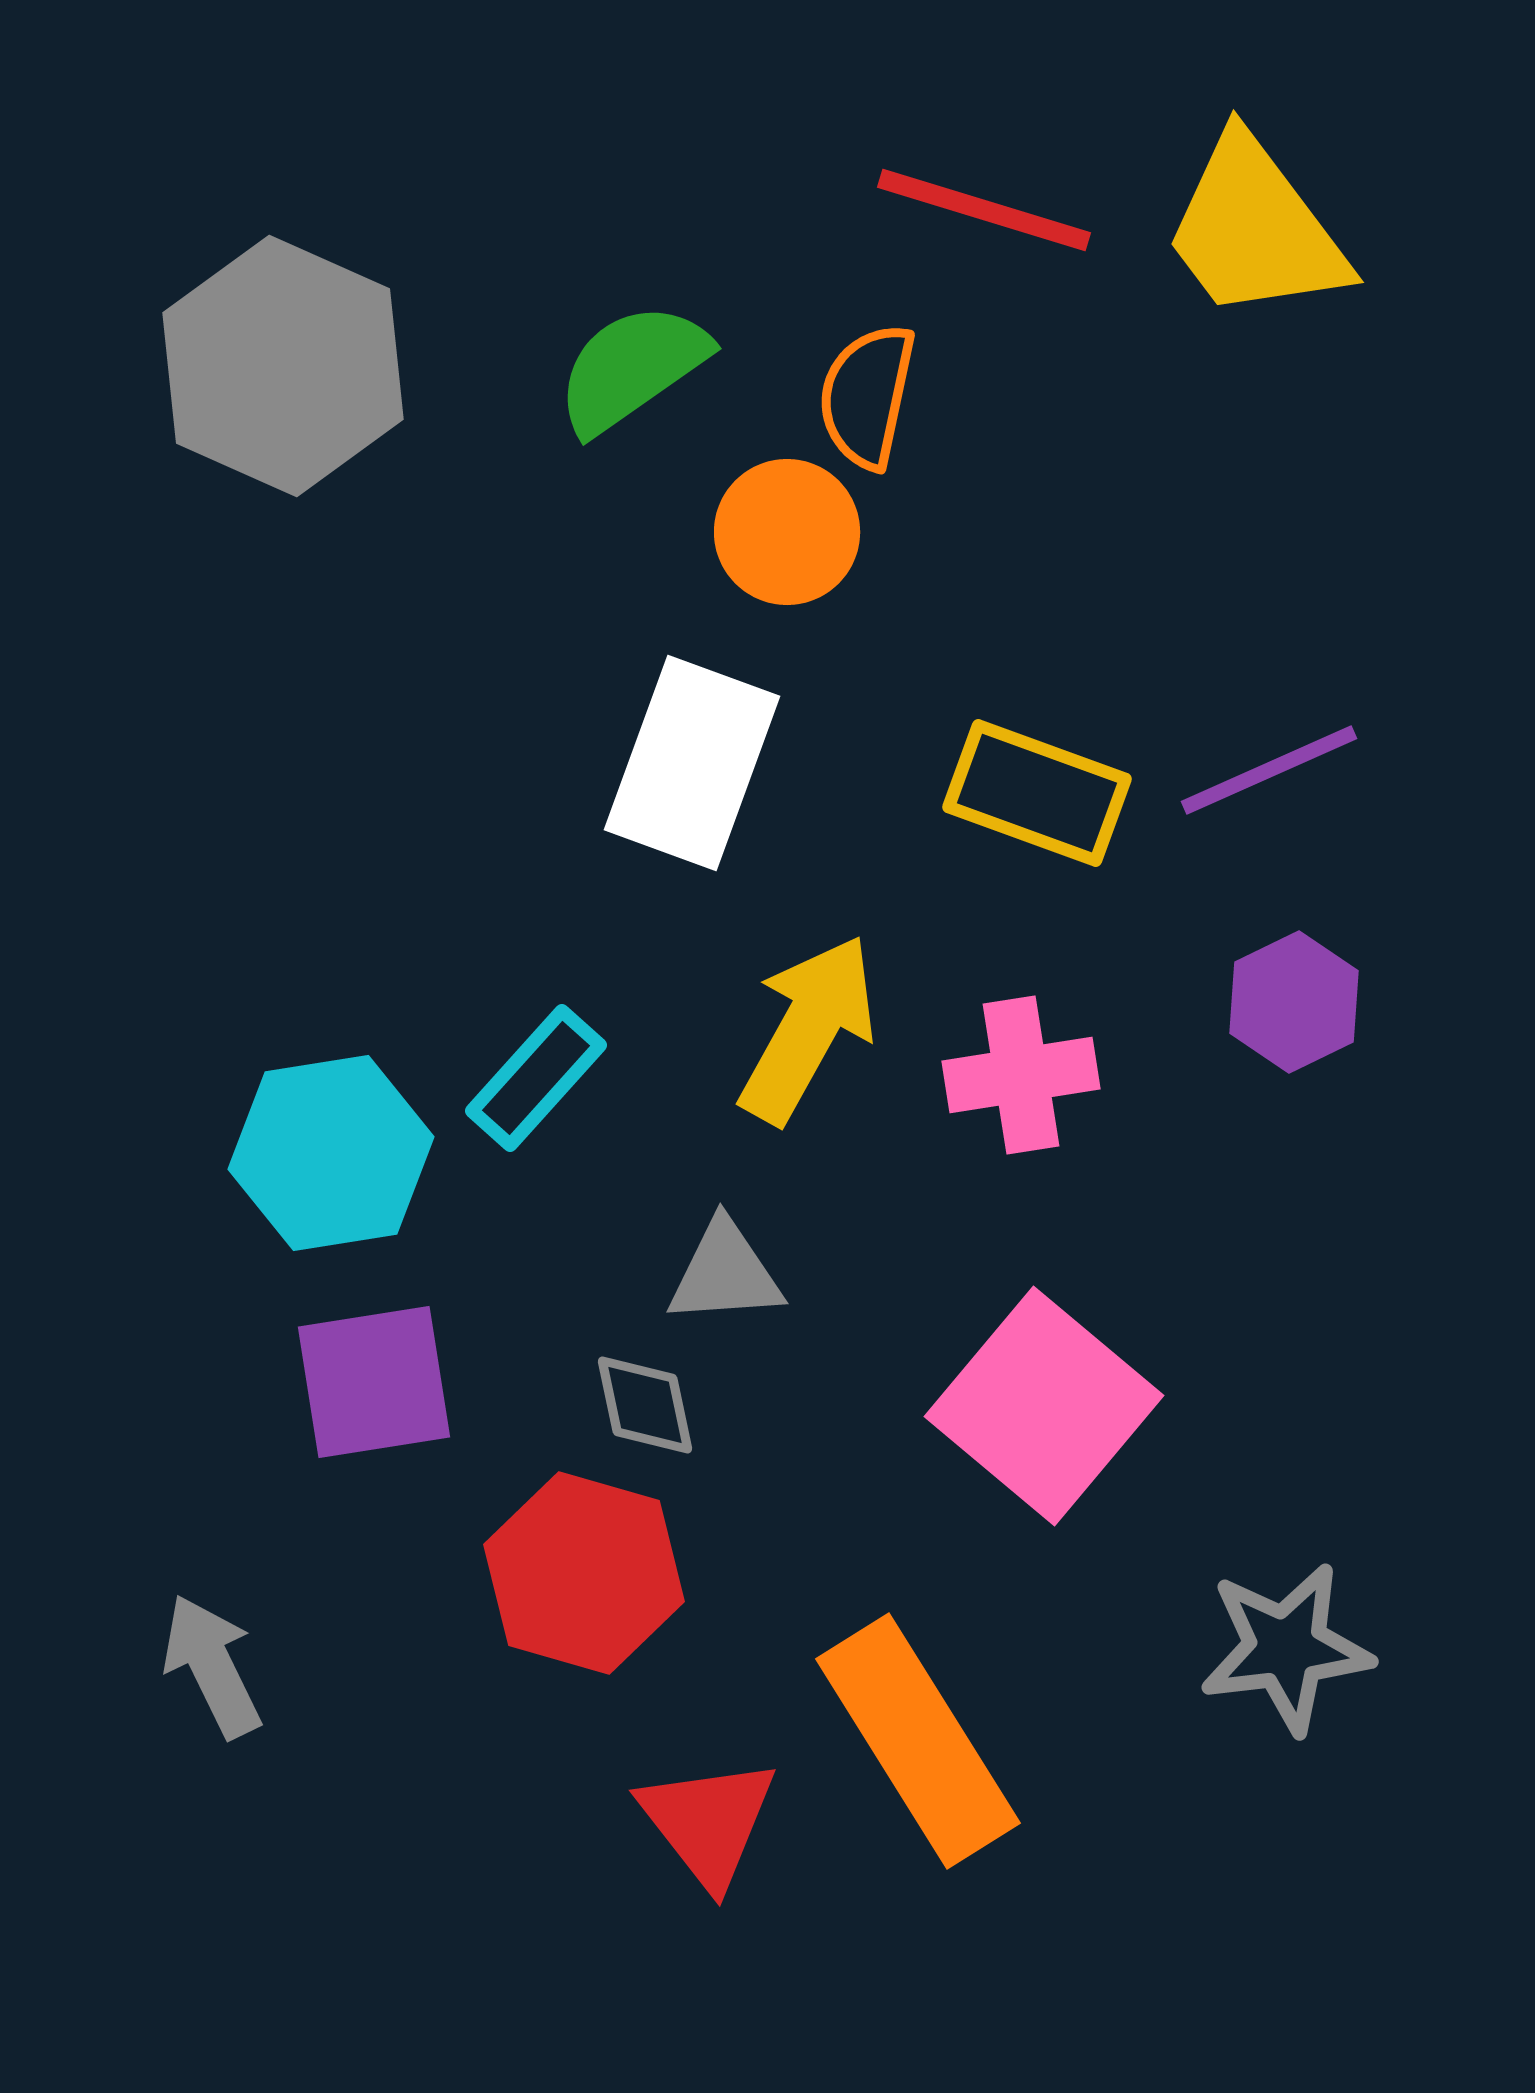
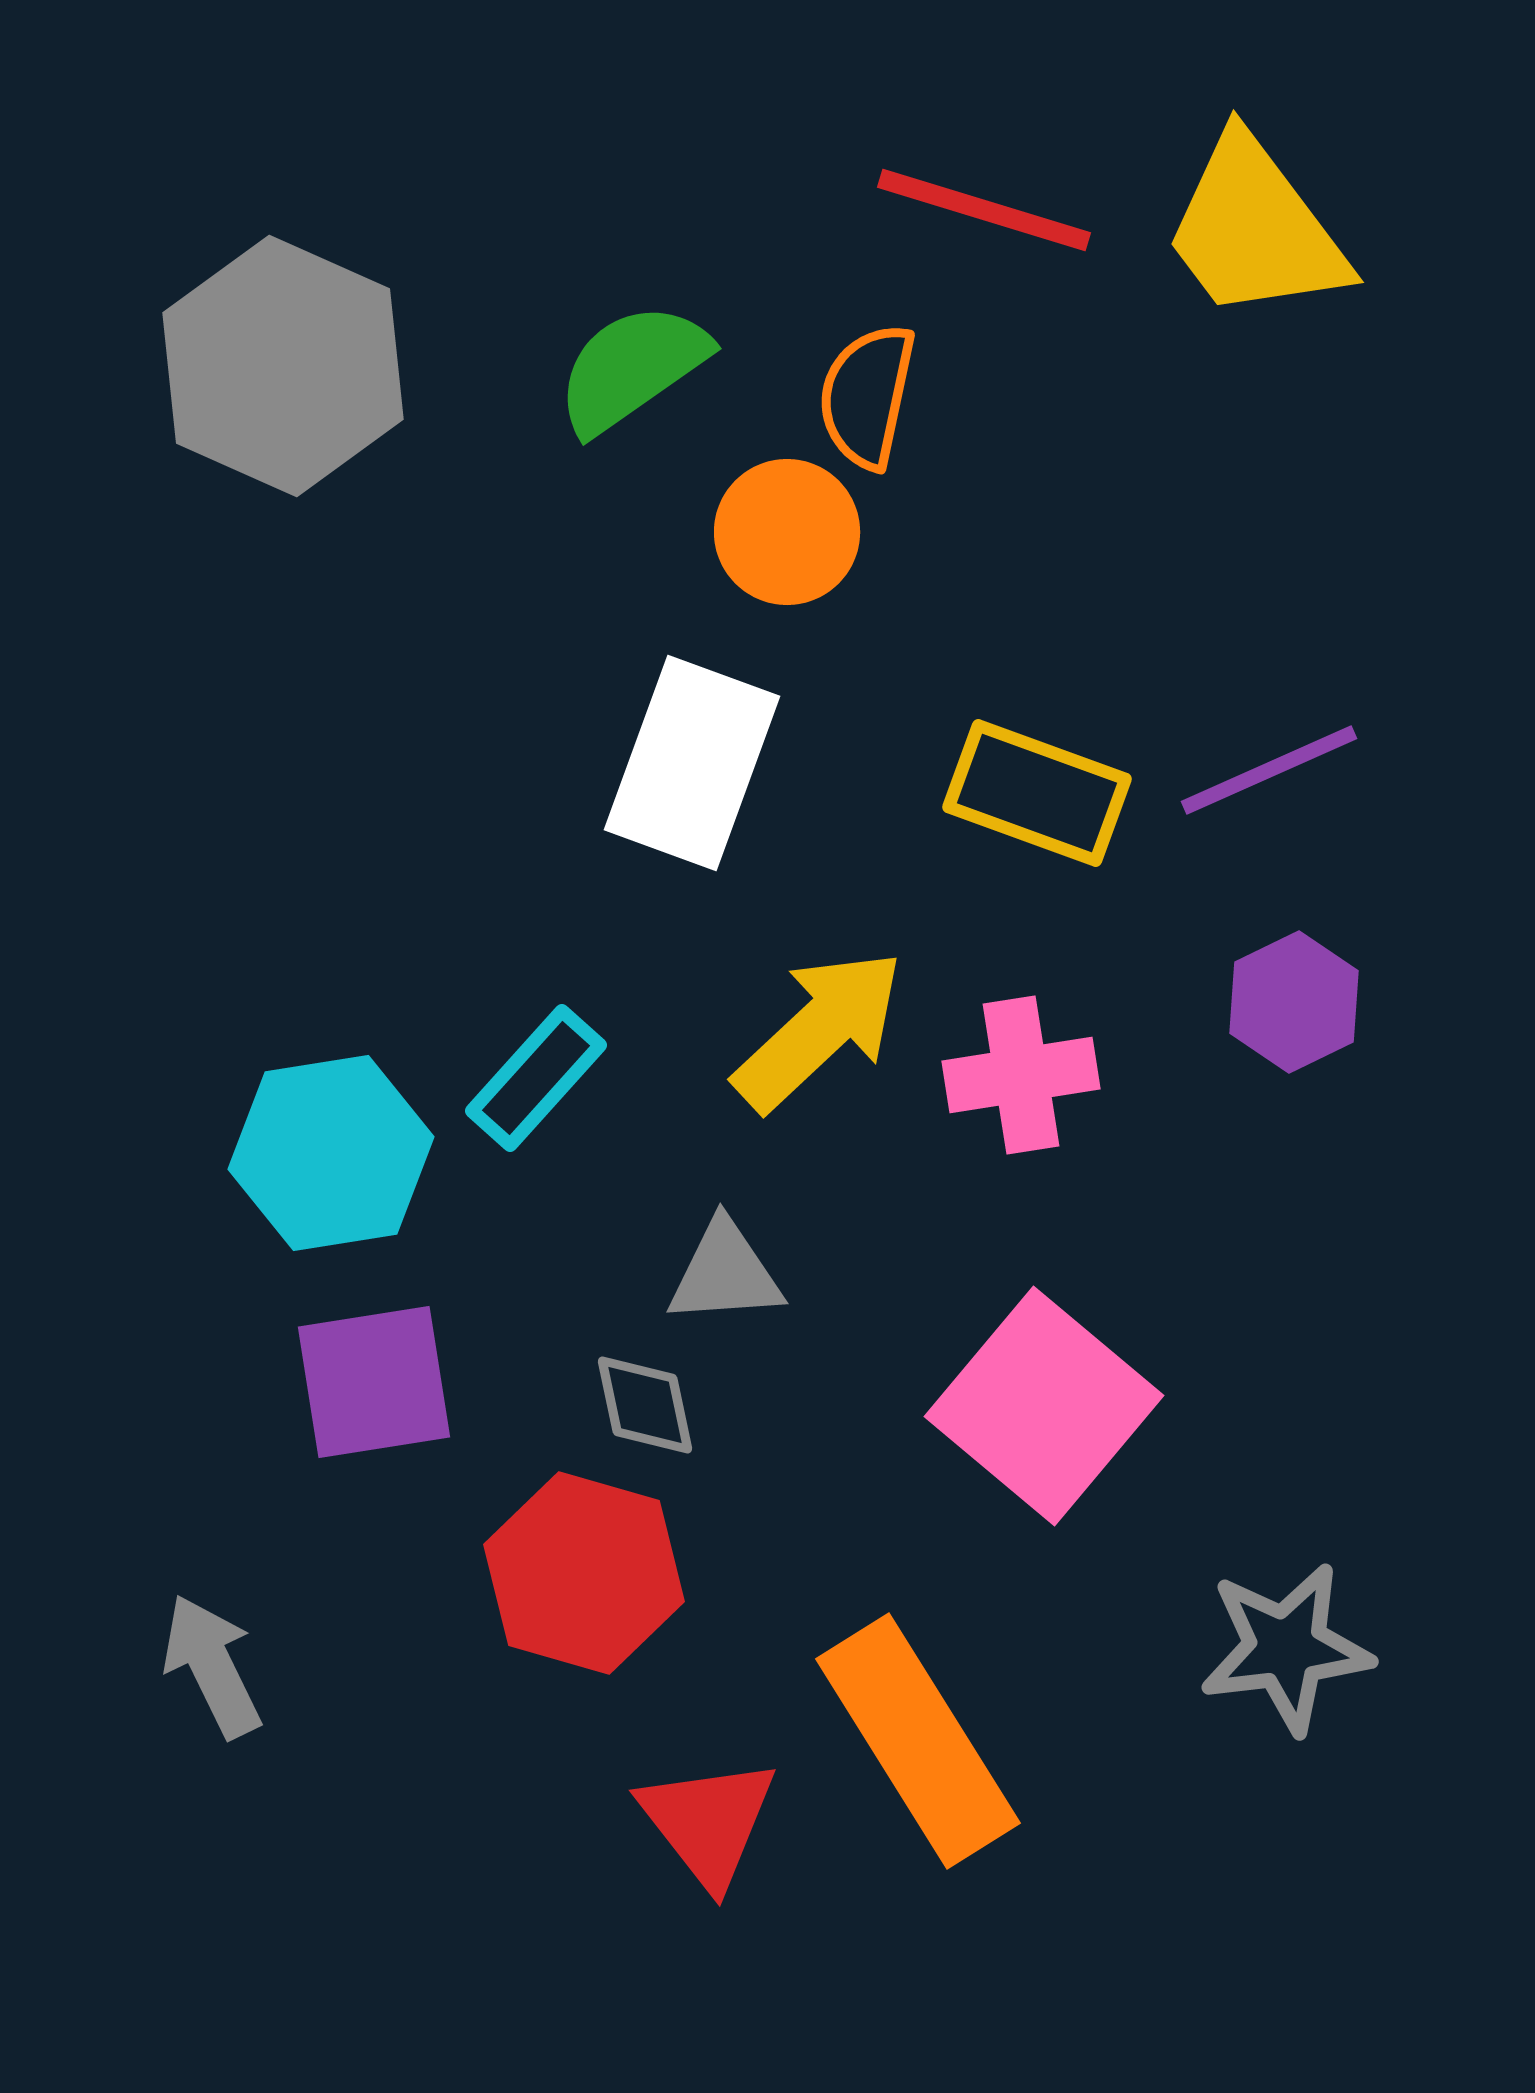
yellow arrow: moved 11 px right, 1 px down; rotated 18 degrees clockwise
